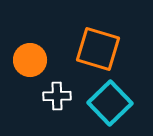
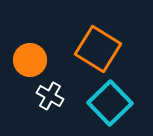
orange square: rotated 15 degrees clockwise
white cross: moved 7 px left; rotated 32 degrees clockwise
